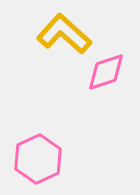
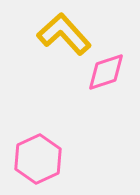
yellow L-shape: rotated 6 degrees clockwise
